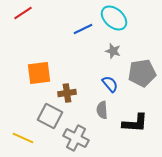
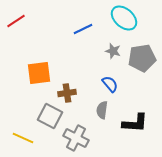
red line: moved 7 px left, 8 px down
cyan ellipse: moved 10 px right
gray pentagon: moved 15 px up
gray semicircle: rotated 12 degrees clockwise
